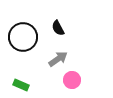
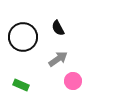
pink circle: moved 1 px right, 1 px down
